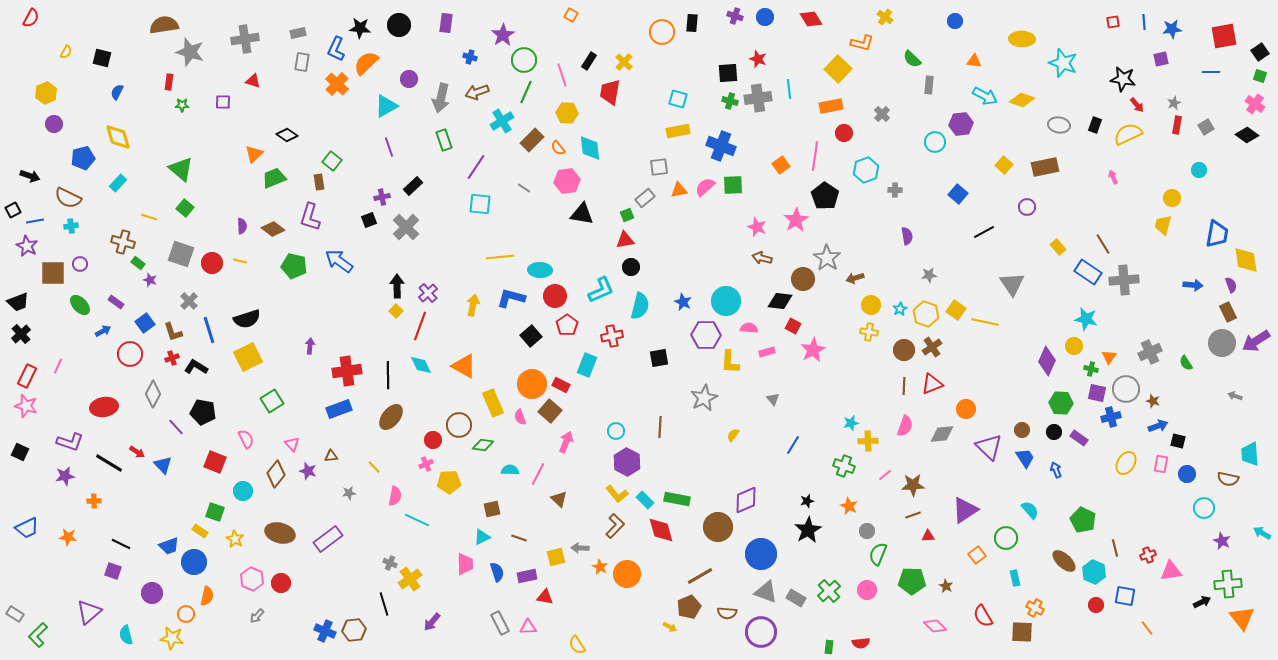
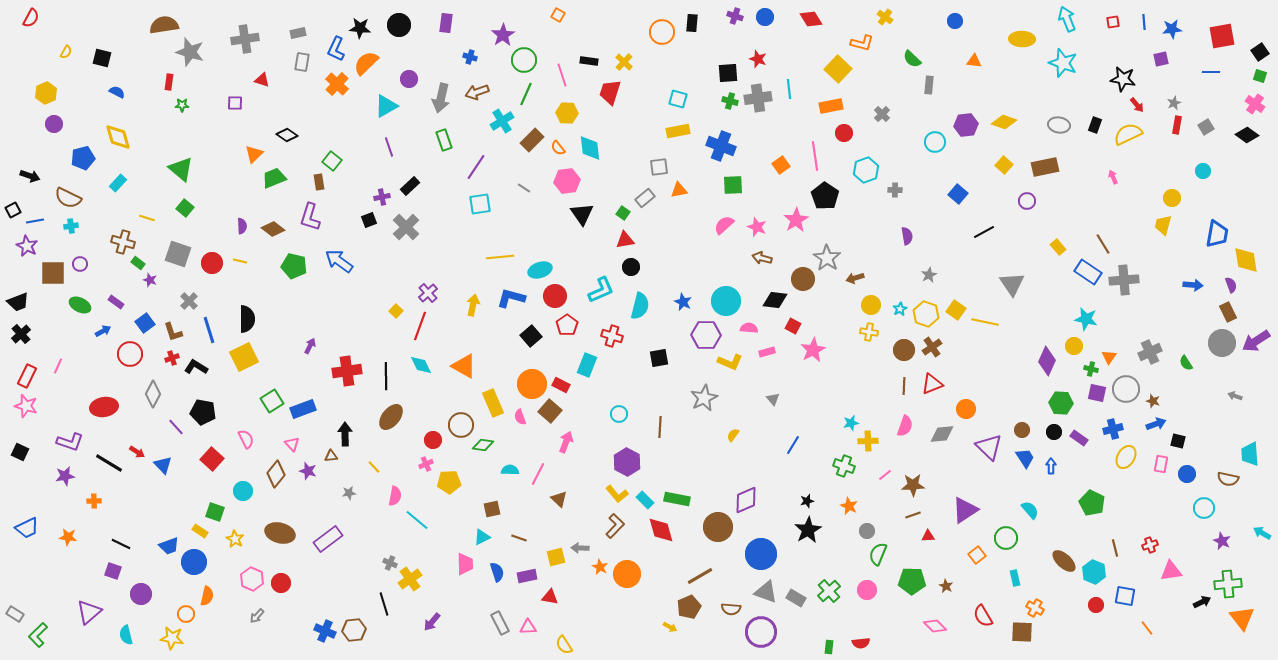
orange square at (571, 15): moved 13 px left
red square at (1224, 36): moved 2 px left
black rectangle at (589, 61): rotated 66 degrees clockwise
red triangle at (253, 81): moved 9 px right, 1 px up
blue semicircle at (117, 92): rotated 91 degrees clockwise
green line at (526, 92): moved 2 px down
red trapezoid at (610, 92): rotated 8 degrees clockwise
cyan arrow at (985, 96): moved 82 px right, 77 px up; rotated 140 degrees counterclockwise
yellow diamond at (1022, 100): moved 18 px left, 22 px down
purple square at (223, 102): moved 12 px right, 1 px down
purple hexagon at (961, 124): moved 5 px right, 1 px down
pink line at (815, 156): rotated 16 degrees counterclockwise
cyan circle at (1199, 170): moved 4 px right, 1 px down
black rectangle at (413, 186): moved 3 px left
pink semicircle at (705, 187): moved 19 px right, 38 px down
cyan square at (480, 204): rotated 15 degrees counterclockwise
purple circle at (1027, 207): moved 6 px up
black triangle at (582, 214): rotated 45 degrees clockwise
green square at (627, 215): moved 4 px left, 2 px up; rotated 32 degrees counterclockwise
yellow line at (149, 217): moved 2 px left, 1 px down
gray square at (181, 254): moved 3 px left
cyan ellipse at (540, 270): rotated 20 degrees counterclockwise
gray star at (929, 275): rotated 21 degrees counterclockwise
black arrow at (397, 286): moved 52 px left, 148 px down
black diamond at (780, 301): moved 5 px left, 1 px up
green ellipse at (80, 305): rotated 20 degrees counterclockwise
black semicircle at (247, 319): rotated 72 degrees counterclockwise
red cross at (612, 336): rotated 30 degrees clockwise
purple arrow at (310, 346): rotated 21 degrees clockwise
yellow square at (248, 357): moved 4 px left
yellow L-shape at (730, 362): rotated 70 degrees counterclockwise
black line at (388, 375): moved 2 px left, 1 px down
blue rectangle at (339, 409): moved 36 px left
blue cross at (1111, 417): moved 2 px right, 12 px down
brown circle at (459, 425): moved 2 px right
blue arrow at (1158, 426): moved 2 px left, 2 px up
cyan circle at (616, 431): moved 3 px right, 17 px up
red square at (215, 462): moved 3 px left, 3 px up; rotated 20 degrees clockwise
yellow ellipse at (1126, 463): moved 6 px up
blue arrow at (1056, 470): moved 5 px left, 4 px up; rotated 21 degrees clockwise
cyan line at (417, 520): rotated 15 degrees clockwise
green pentagon at (1083, 520): moved 9 px right, 17 px up
red cross at (1148, 555): moved 2 px right, 10 px up
purple circle at (152, 593): moved 11 px left, 1 px down
red triangle at (545, 597): moved 5 px right
brown semicircle at (727, 613): moved 4 px right, 4 px up
yellow semicircle at (577, 645): moved 13 px left
